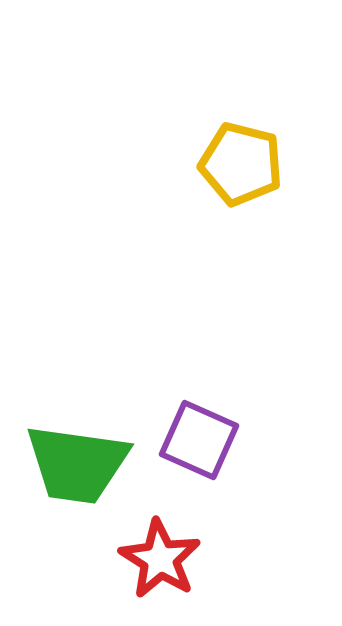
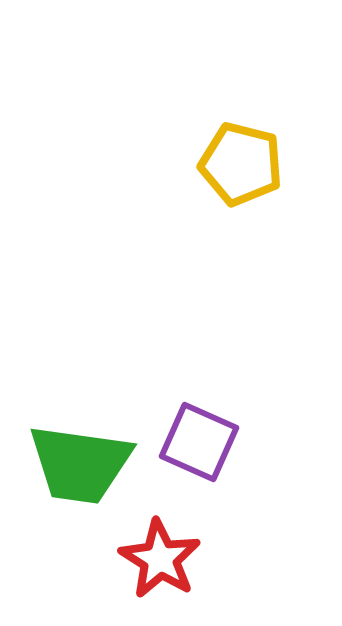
purple square: moved 2 px down
green trapezoid: moved 3 px right
